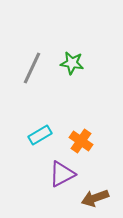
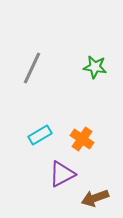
green star: moved 23 px right, 4 px down
orange cross: moved 1 px right, 2 px up
